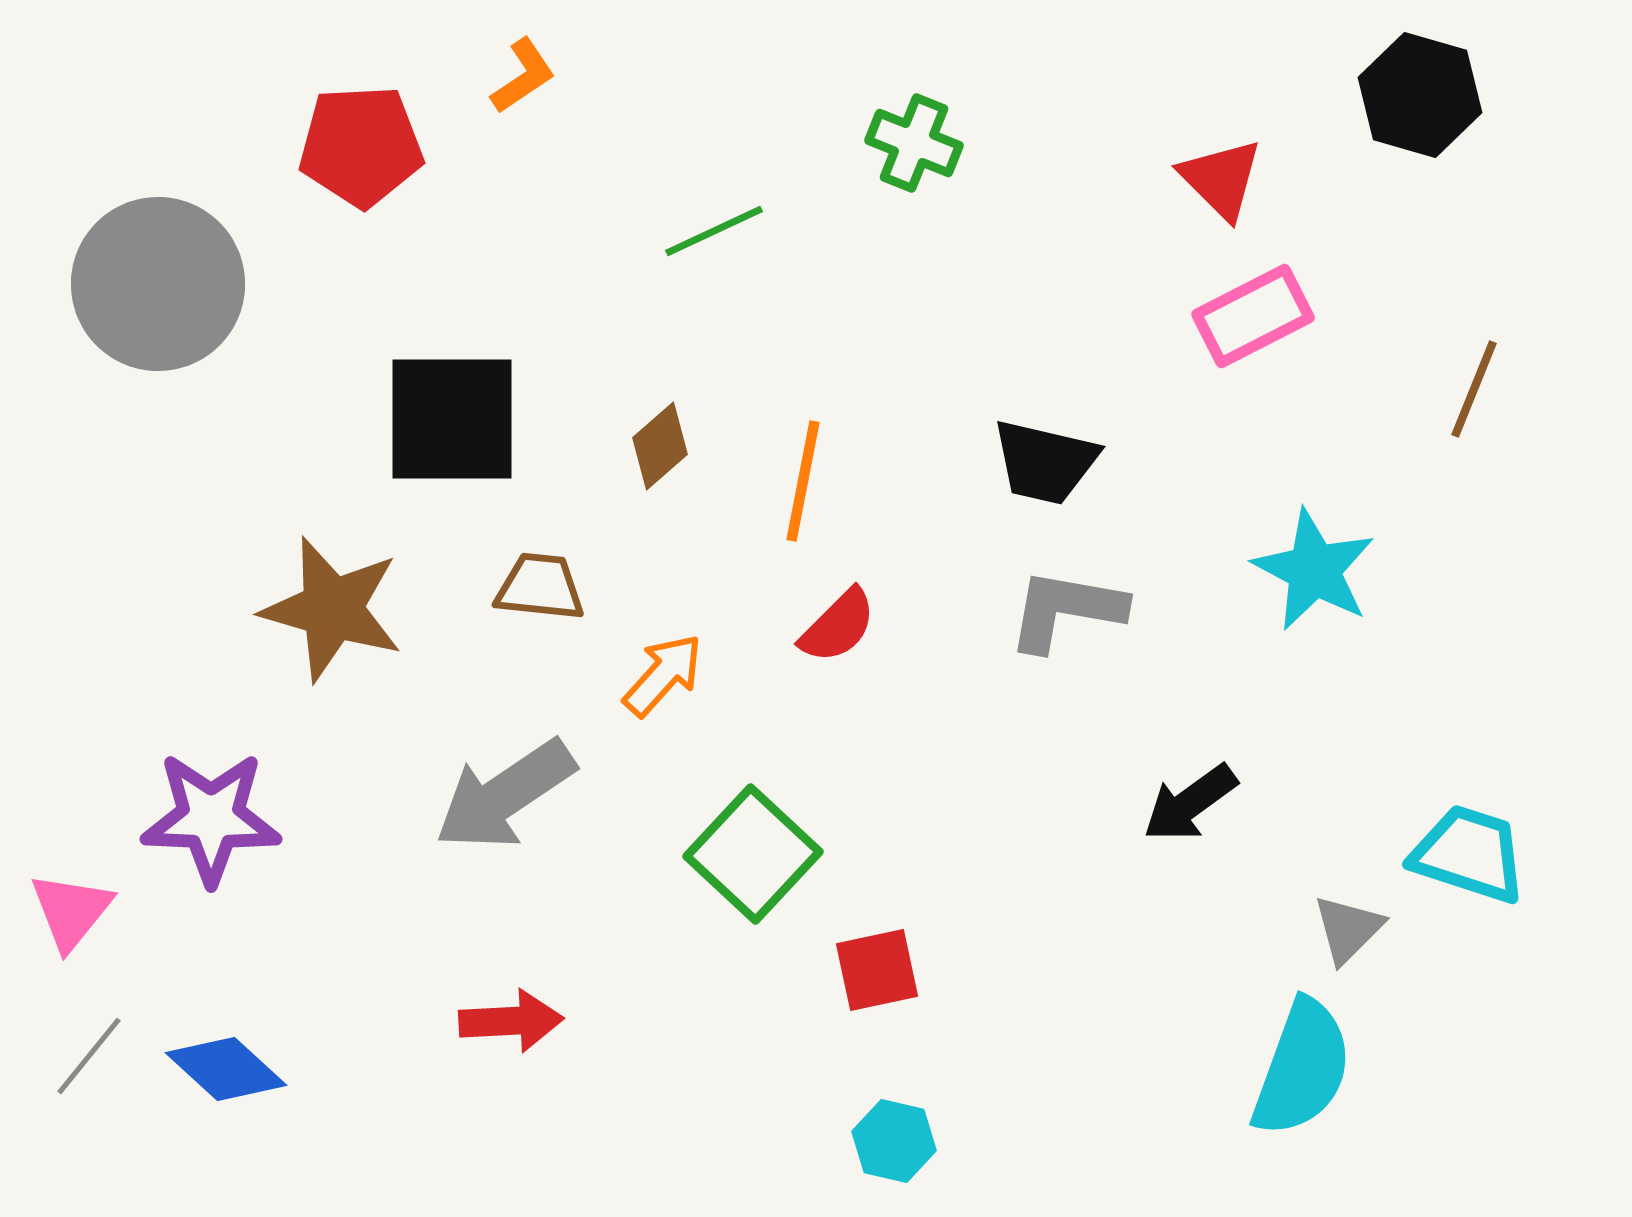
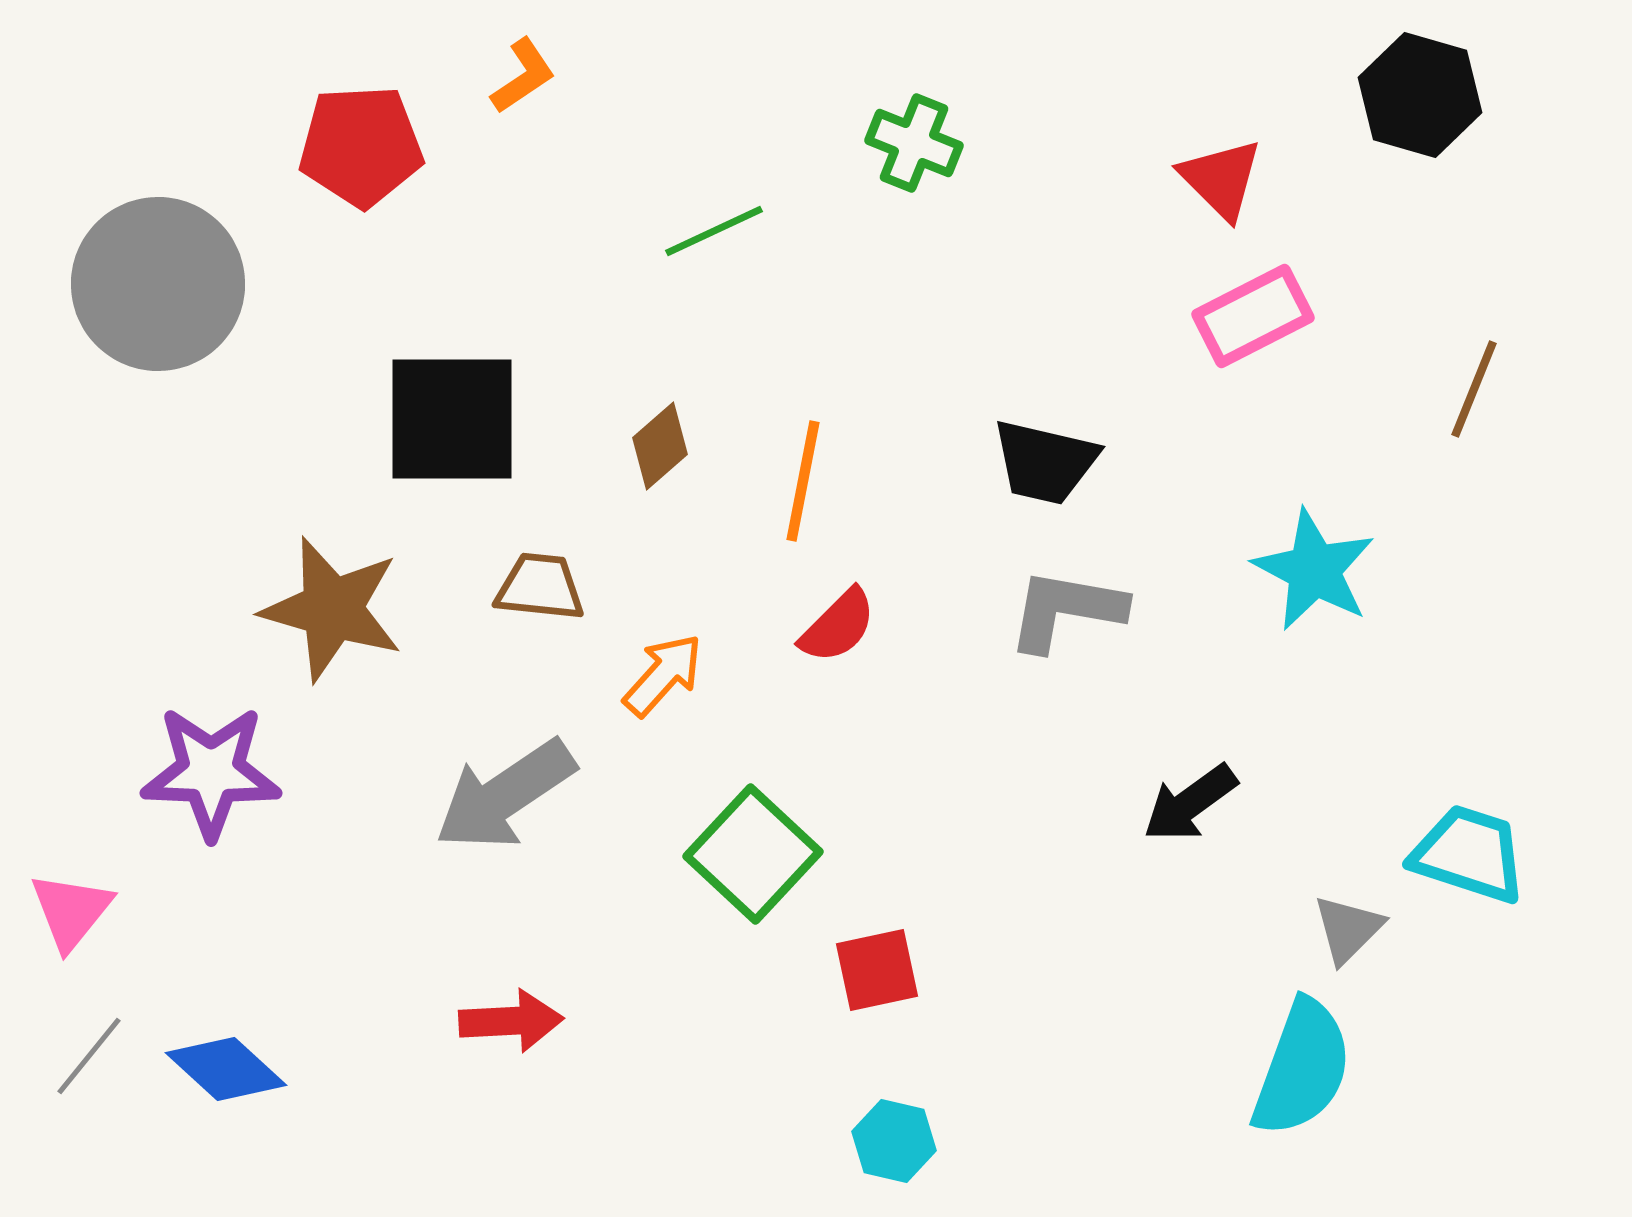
purple star: moved 46 px up
